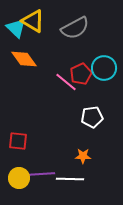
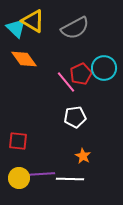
pink line: rotated 10 degrees clockwise
white pentagon: moved 17 px left
orange star: rotated 28 degrees clockwise
